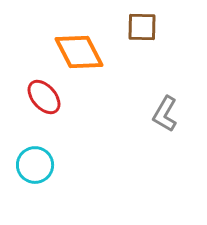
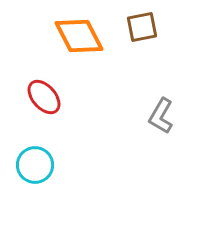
brown square: rotated 12 degrees counterclockwise
orange diamond: moved 16 px up
gray L-shape: moved 4 px left, 2 px down
